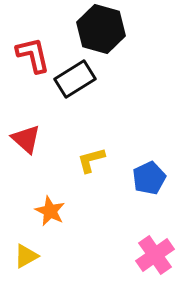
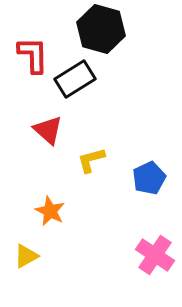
red L-shape: rotated 12 degrees clockwise
red triangle: moved 22 px right, 9 px up
pink cross: rotated 21 degrees counterclockwise
